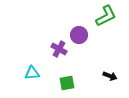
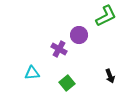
black arrow: rotated 48 degrees clockwise
green square: rotated 28 degrees counterclockwise
